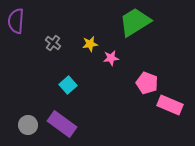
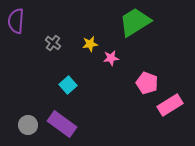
pink rectangle: rotated 55 degrees counterclockwise
